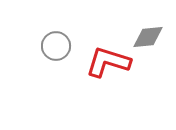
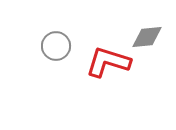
gray diamond: moved 1 px left
